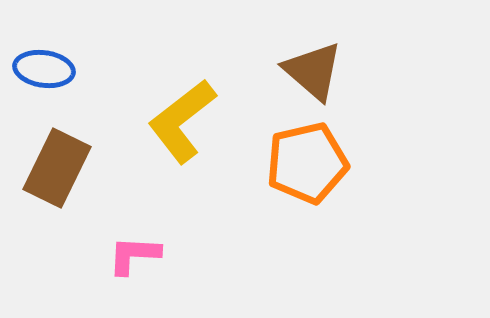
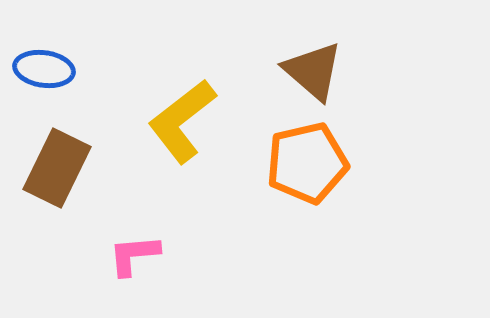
pink L-shape: rotated 8 degrees counterclockwise
